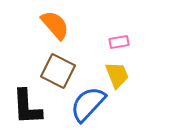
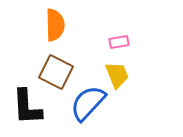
orange semicircle: rotated 40 degrees clockwise
brown square: moved 2 px left, 1 px down
blue semicircle: moved 1 px up
